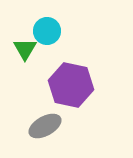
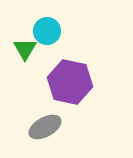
purple hexagon: moved 1 px left, 3 px up
gray ellipse: moved 1 px down
